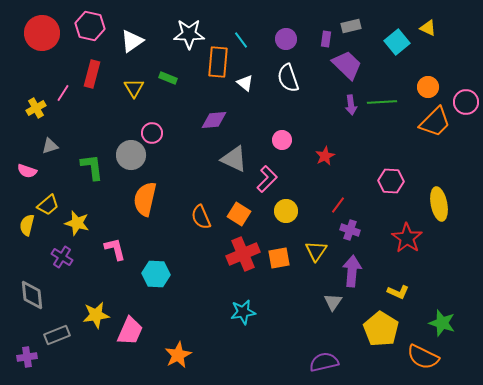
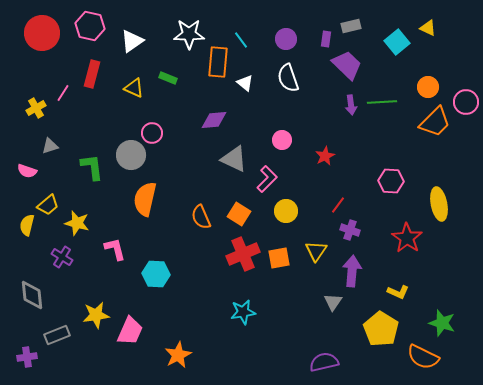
yellow triangle at (134, 88): rotated 35 degrees counterclockwise
